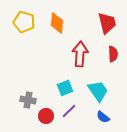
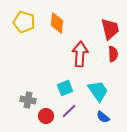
red trapezoid: moved 3 px right, 6 px down
